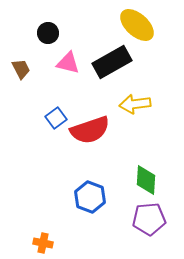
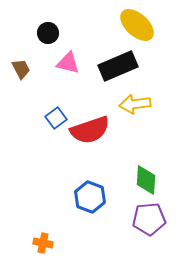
black rectangle: moved 6 px right, 4 px down; rotated 6 degrees clockwise
